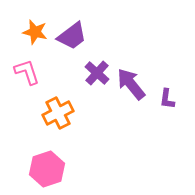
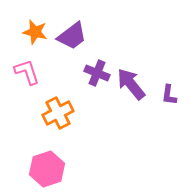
purple cross: rotated 20 degrees counterclockwise
purple L-shape: moved 2 px right, 4 px up
